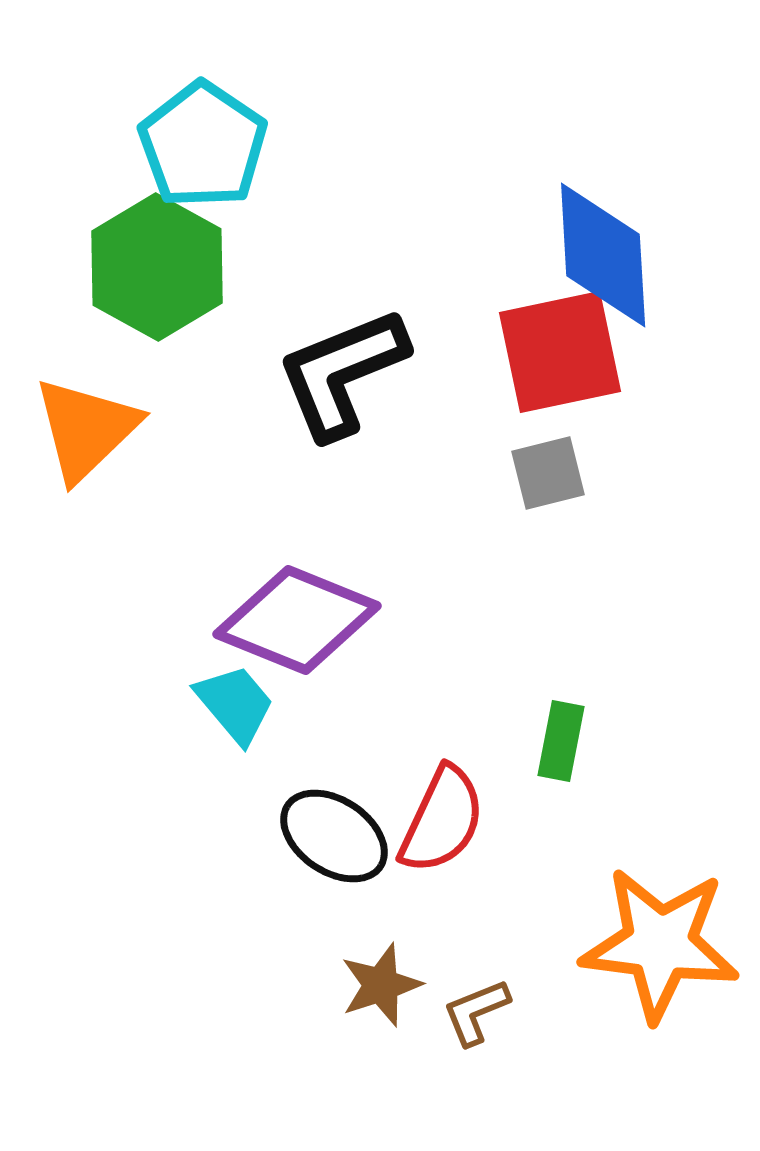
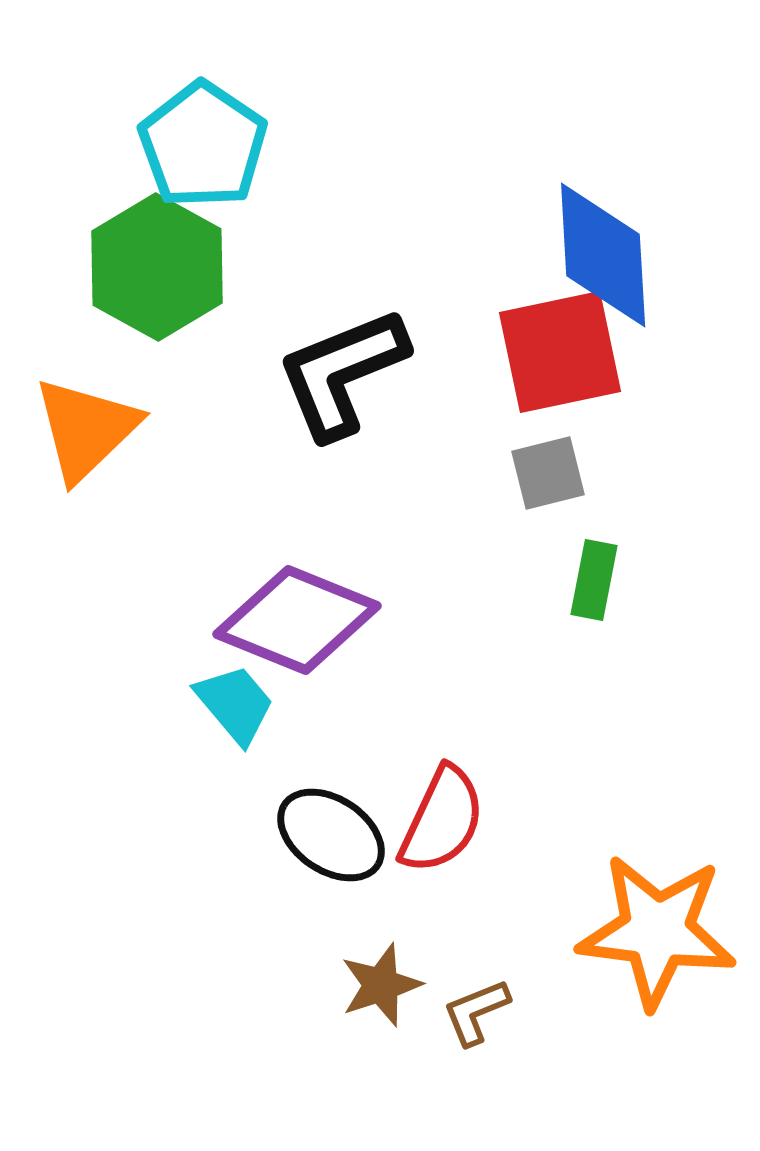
green rectangle: moved 33 px right, 161 px up
black ellipse: moved 3 px left, 1 px up
orange star: moved 3 px left, 13 px up
